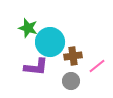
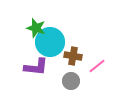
green star: moved 8 px right
brown cross: rotated 18 degrees clockwise
